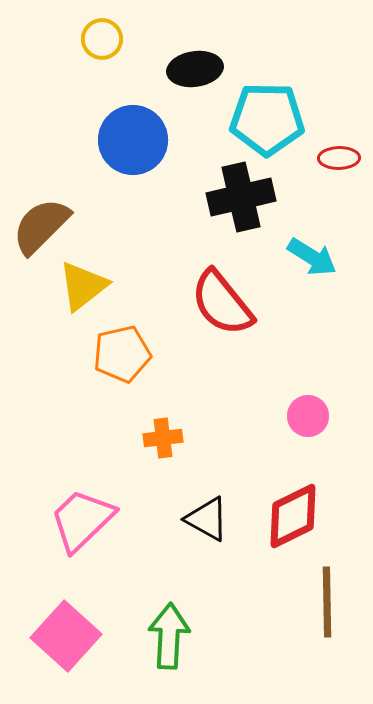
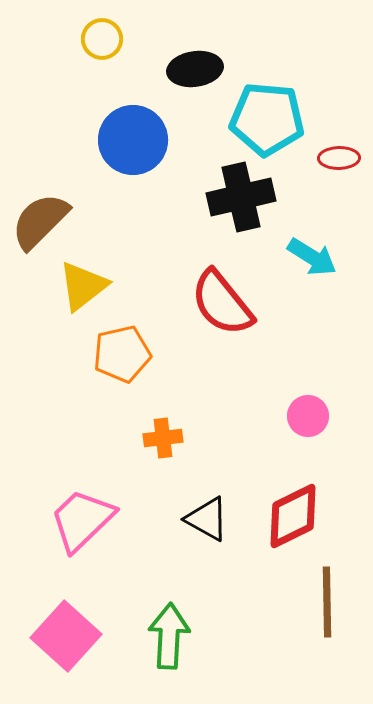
cyan pentagon: rotated 4 degrees clockwise
brown semicircle: moved 1 px left, 5 px up
